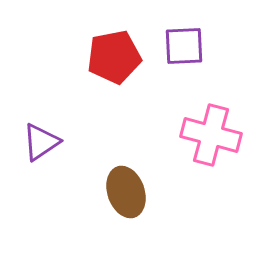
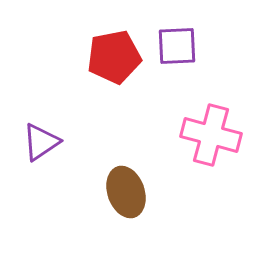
purple square: moved 7 px left
